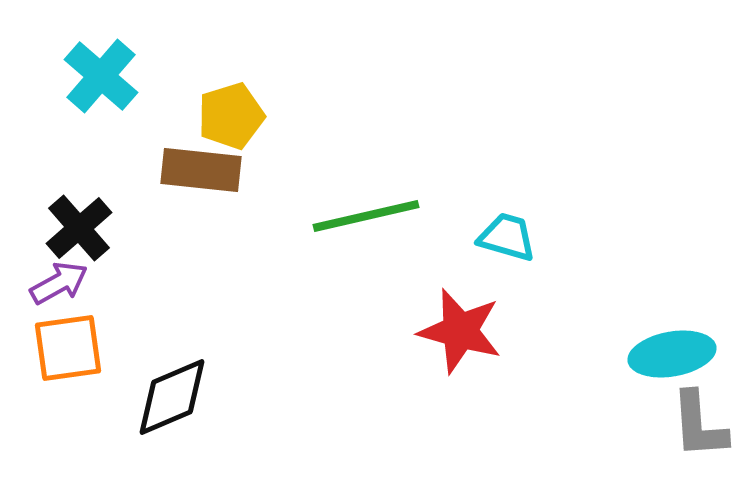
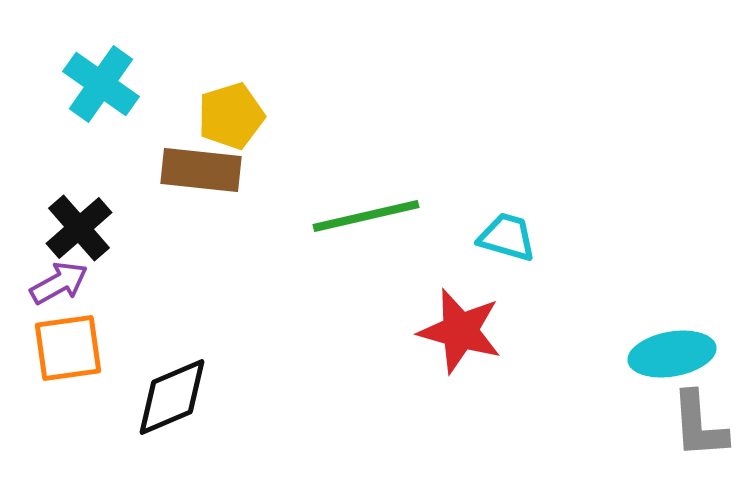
cyan cross: moved 8 px down; rotated 6 degrees counterclockwise
